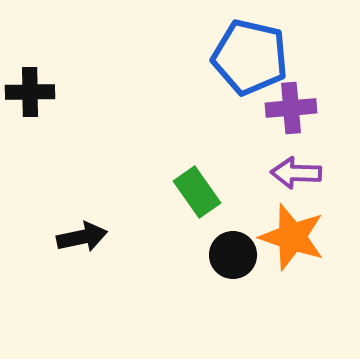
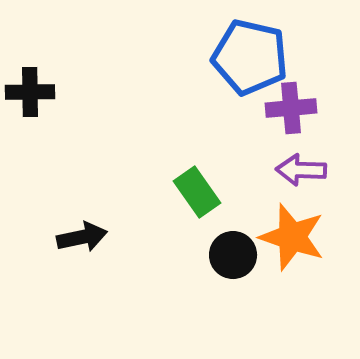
purple arrow: moved 5 px right, 3 px up
